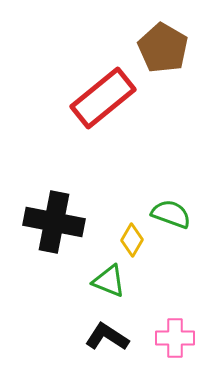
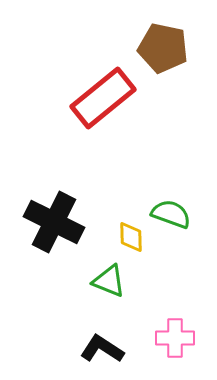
brown pentagon: rotated 18 degrees counterclockwise
black cross: rotated 16 degrees clockwise
yellow diamond: moved 1 px left, 3 px up; rotated 32 degrees counterclockwise
black L-shape: moved 5 px left, 12 px down
